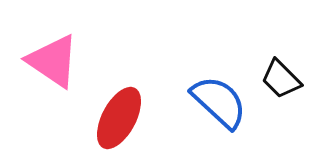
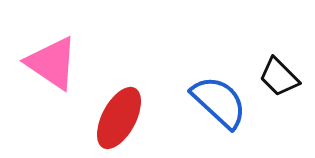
pink triangle: moved 1 px left, 2 px down
black trapezoid: moved 2 px left, 2 px up
